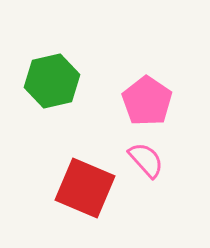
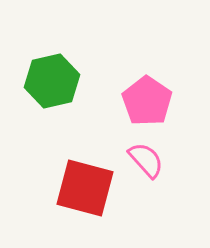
red square: rotated 8 degrees counterclockwise
